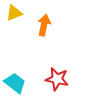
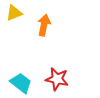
cyan trapezoid: moved 6 px right
